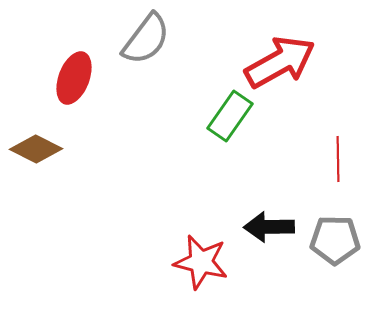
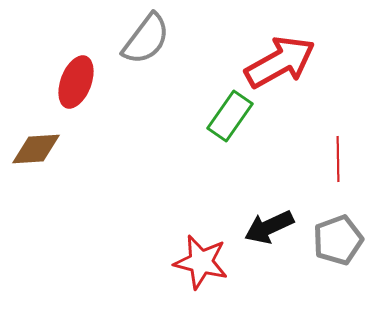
red ellipse: moved 2 px right, 4 px down
brown diamond: rotated 30 degrees counterclockwise
black arrow: rotated 24 degrees counterclockwise
gray pentagon: moved 3 px right; rotated 21 degrees counterclockwise
